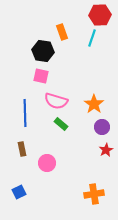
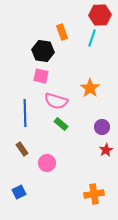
orange star: moved 4 px left, 16 px up
brown rectangle: rotated 24 degrees counterclockwise
